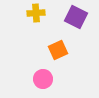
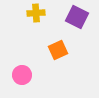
purple square: moved 1 px right
pink circle: moved 21 px left, 4 px up
